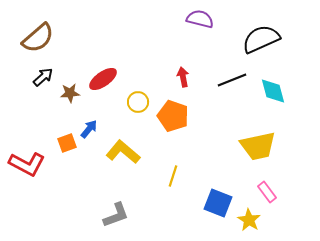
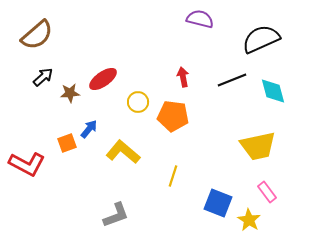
brown semicircle: moved 1 px left, 3 px up
orange pentagon: rotated 12 degrees counterclockwise
